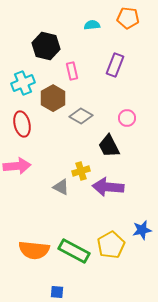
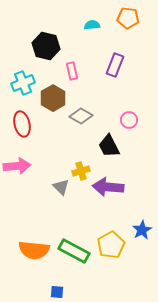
pink circle: moved 2 px right, 2 px down
gray triangle: rotated 18 degrees clockwise
blue star: rotated 18 degrees counterclockwise
